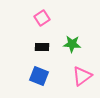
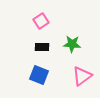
pink square: moved 1 px left, 3 px down
blue square: moved 1 px up
